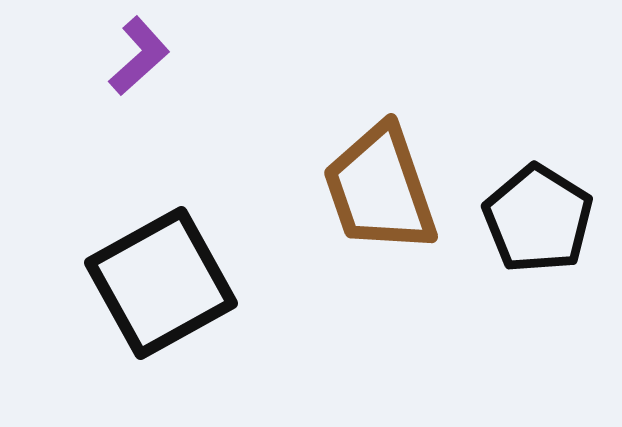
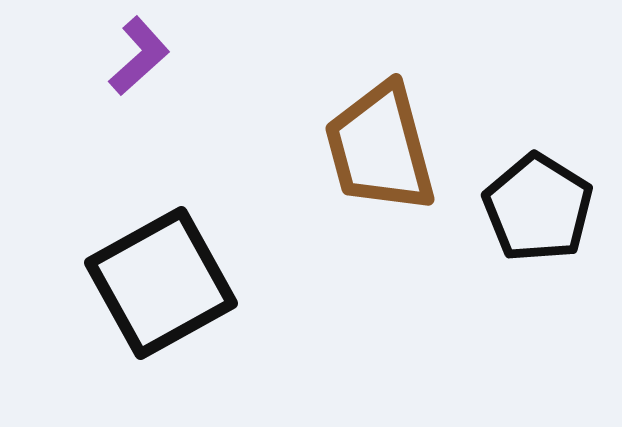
brown trapezoid: moved 41 px up; rotated 4 degrees clockwise
black pentagon: moved 11 px up
